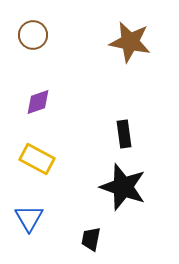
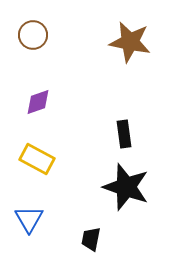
black star: moved 3 px right
blue triangle: moved 1 px down
